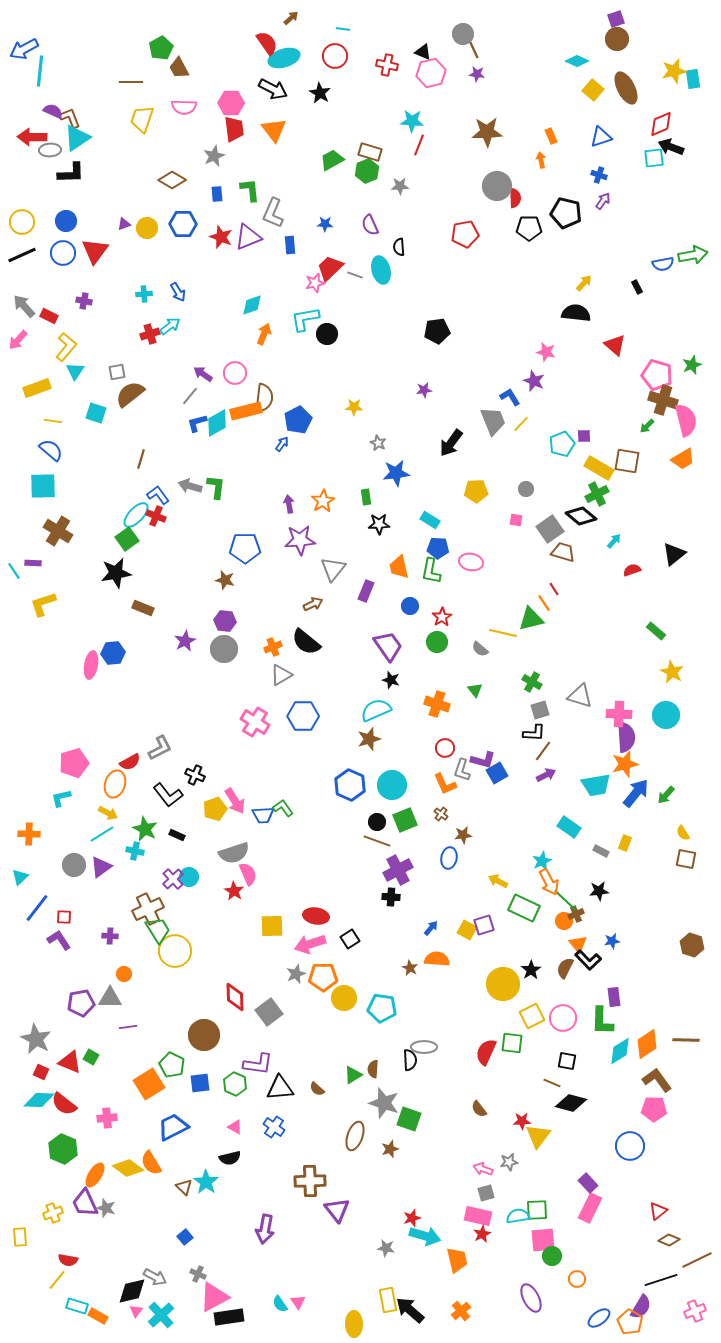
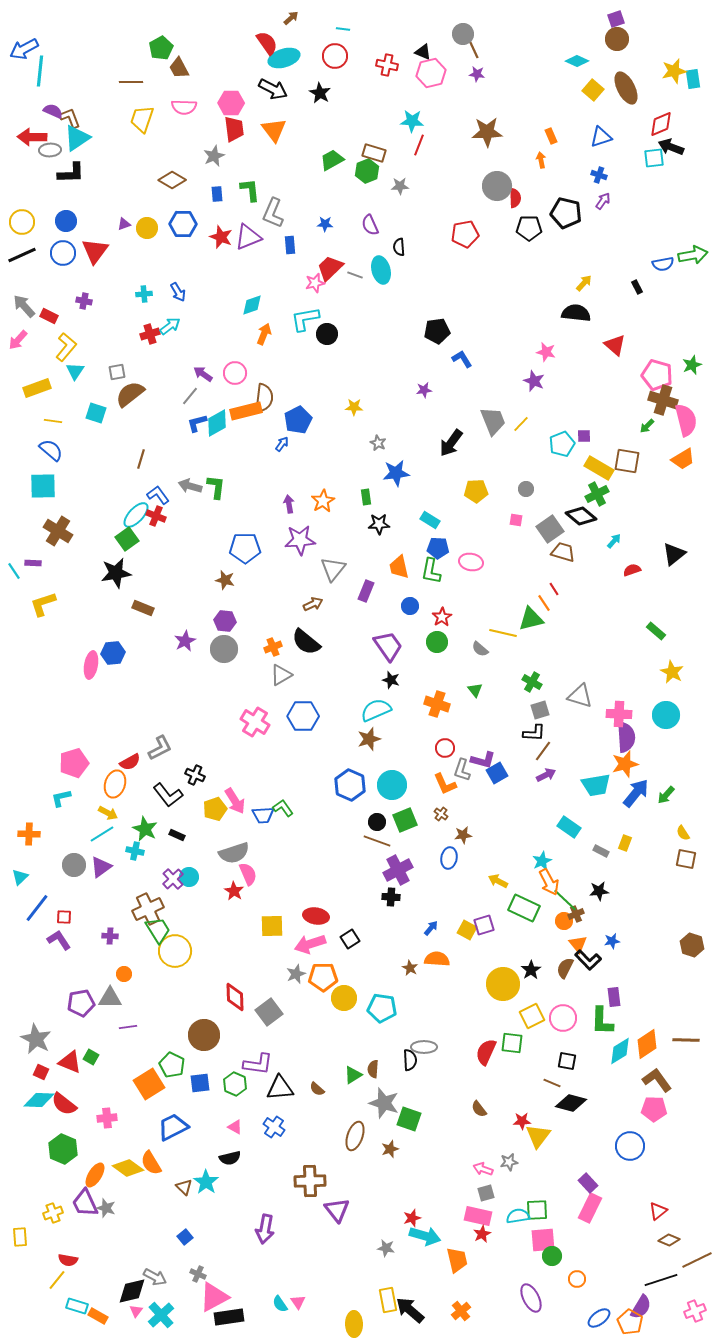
brown rectangle at (370, 152): moved 4 px right, 1 px down
blue L-shape at (510, 397): moved 48 px left, 38 px up
